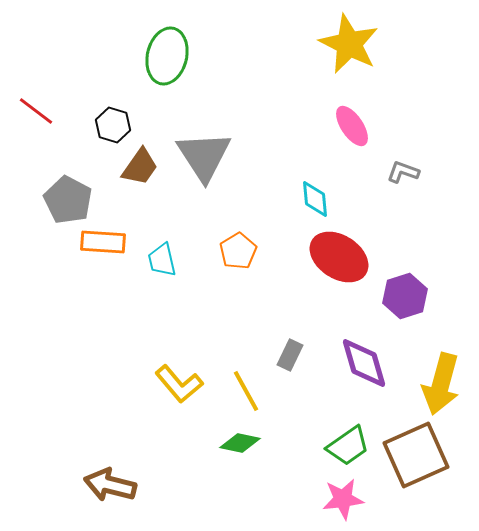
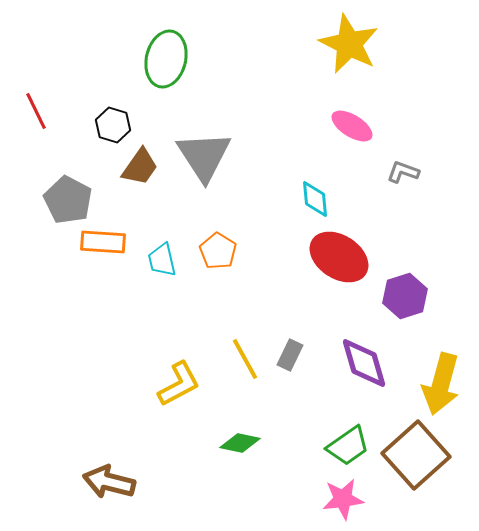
green ellipse: moved 1 px left, 3 px down
red line: rotated 27 degrees clockwise
pink ellipse: rotated 24 degrees counterclockwise
orange pentagon: moved 20 px left; rotated 9 degrees counterclockwise
yellow L-shape: rotated 78 degrees counterclockwise
yellow line: moved 1 px left, 32 px up
brown square: rotated 18 degrees counterclockwise
brown arrow: moved 1 px left, 3 px up
